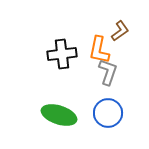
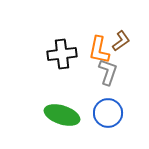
brown L-shape: moved 1 px right, 10 px down
green ellipse: moved 3 px right
